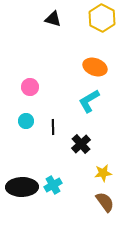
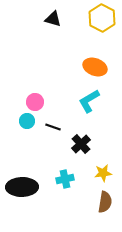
pink circle: moved 5 px right, 15 px down
cyan circle: moved 1 px right
black line: rotated 70 degrees counterclockwise
cyan cross: moved 12 px right, 6 px up; rotated 18 degrees clockwise
brown semicircle: rotated 45 degrees clockwise
